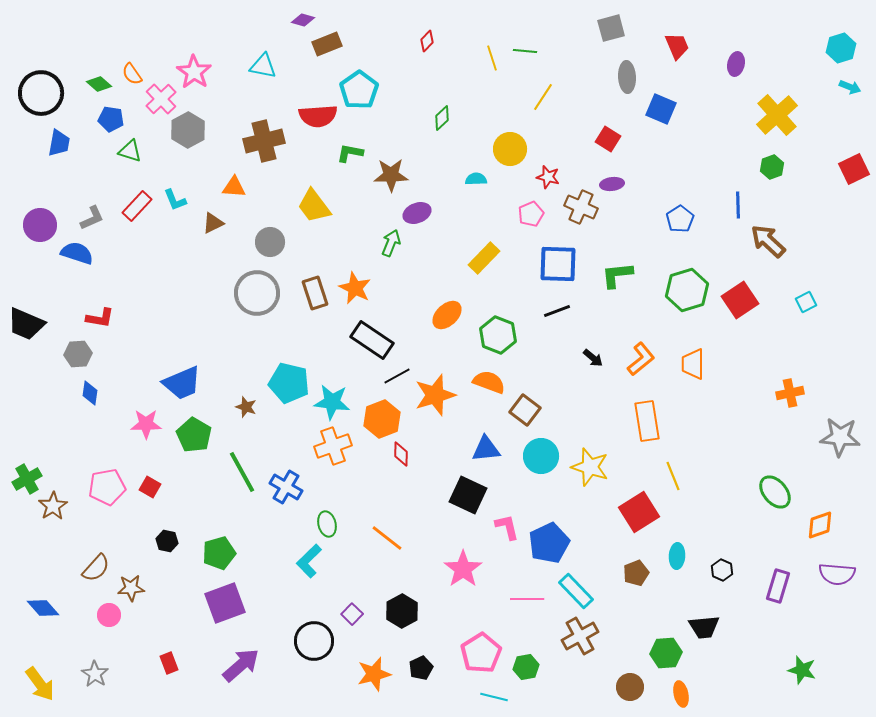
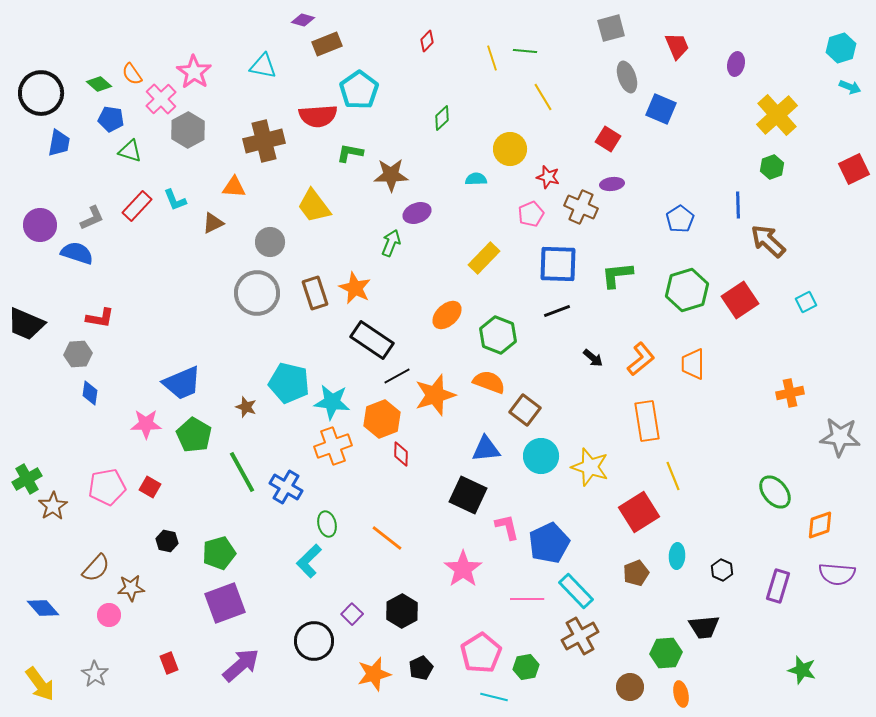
gray ellipse at (627, 77): rotated 16 degrees counterclockwise
yellow line at (543, 97): rotated 64 degrees counterclockwise
